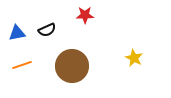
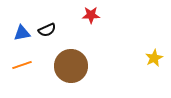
red star: moved 6 px right
blue triangle: moved 5 px right
yellow star: moved 20 px right; rotated 18 degrees clockwise
brown circle: moved 1 px left
